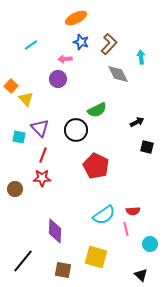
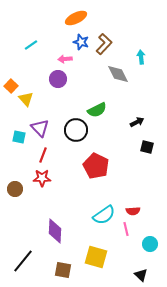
brown L-shape: moved 5 px left
